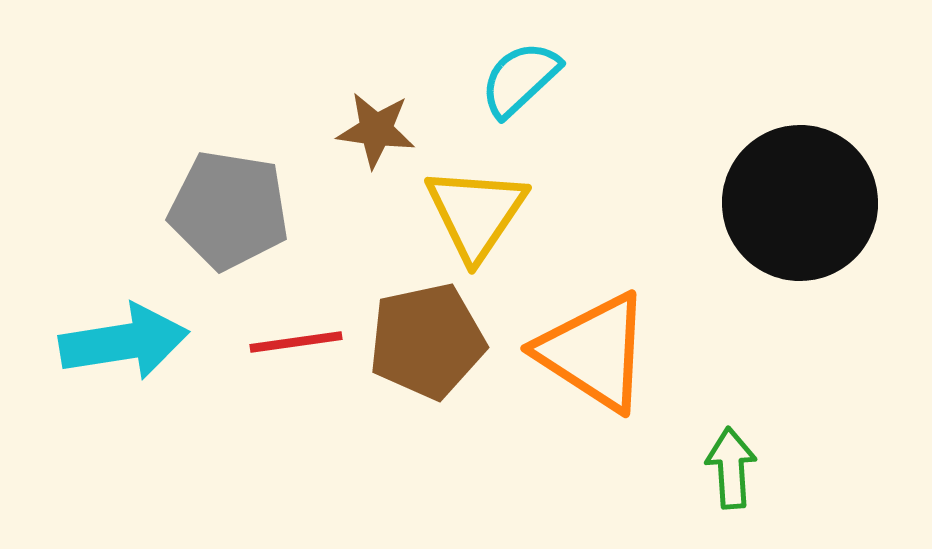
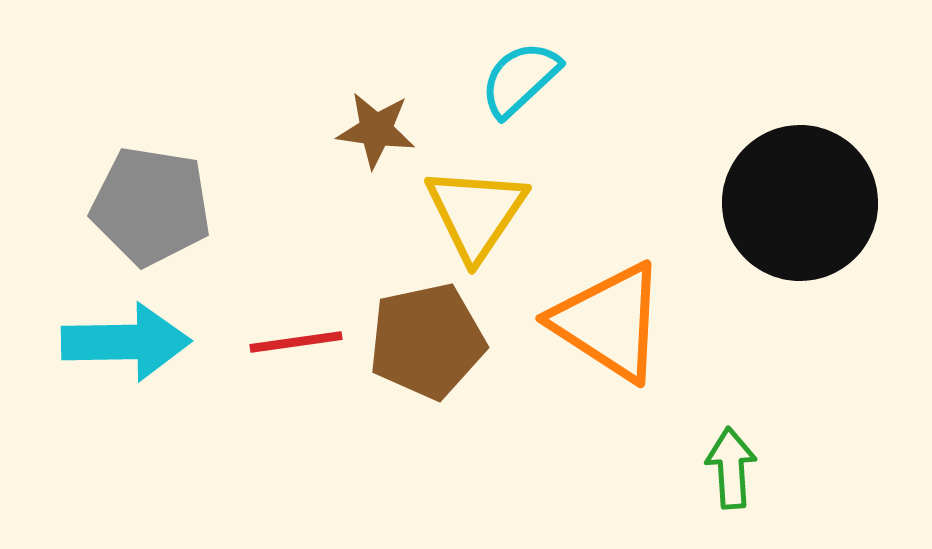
gray pentagon: moved 78 px left, 4 px up
cyan arrow: moved 2 px right; rotated 8 degrees clockwise
orange triangle: moved 15 px right, 30 px up
